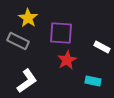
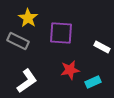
red star: moved 3 px right, 10 px down; rotated 18 degrees clockwise
cyan rectangle: moved 1 px down; rotated 35 degrees counterclockwise
